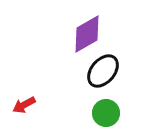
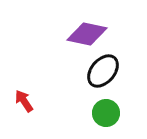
purple diamond: rotated 42 degrees clockwise
red arrow: moved 4 px up; rotated 85 degrees clockwise
